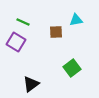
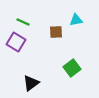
black triangle: moved 1 px up
